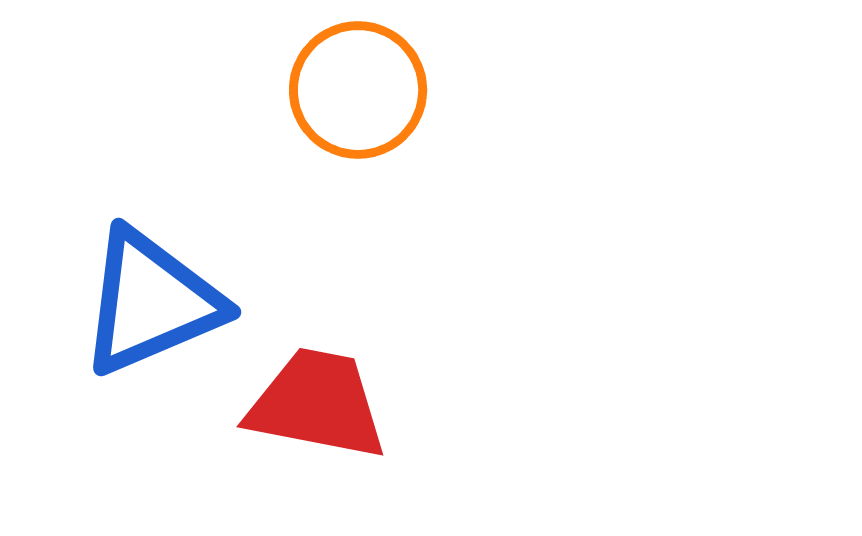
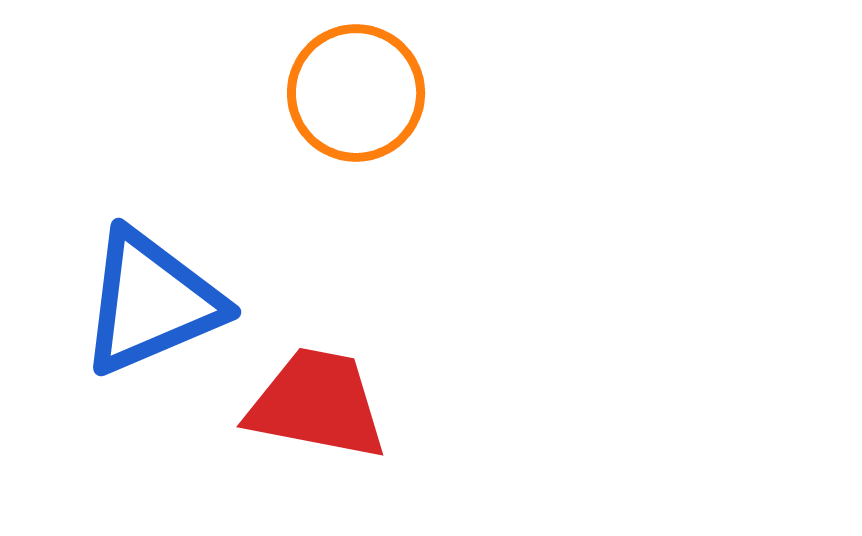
orange circle: moved 2 px left, 3 px down
